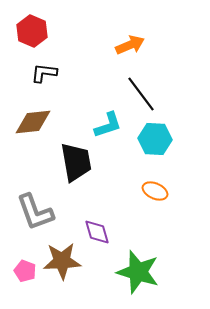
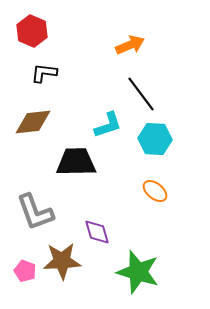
black trapezoid: rotated 81 degrees counterclockwise
orange ellipse: rotated 15 degrees clockwise
